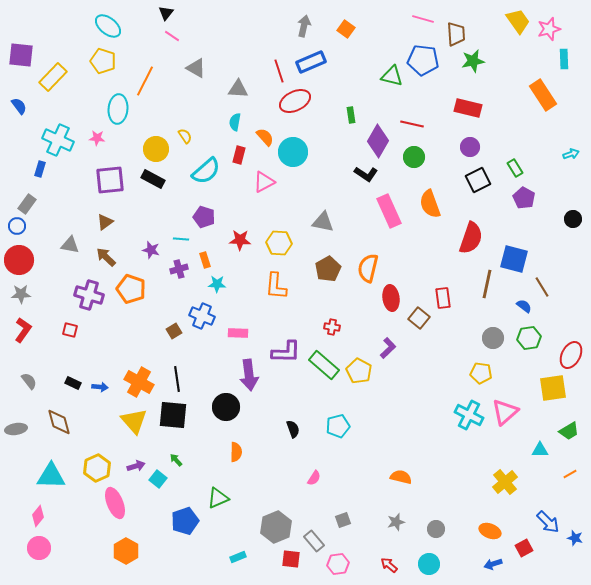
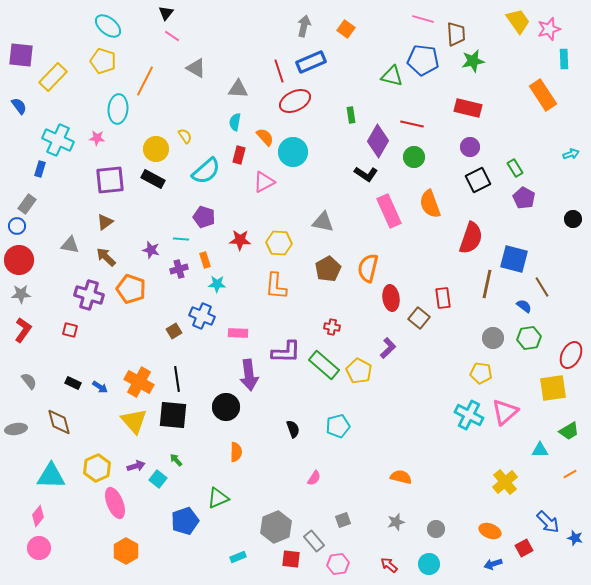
blue arrow at (100, 387): rotated 28 degrees clockwise
